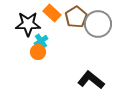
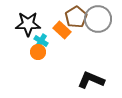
orange rectangle: moved 10 px right, 17 px down
gray circle: moved 5 px up
cyan cross: rotated 24 degrees counterclockwise
black L-shape: rotated 16 degrees counterclockwise
